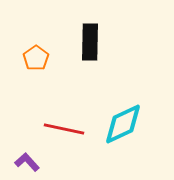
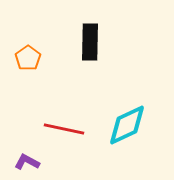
orange pentagon: moved 8 px left
cyan diamond: moved 4 px right, 1 px down
purple L-shape: rotated 20 degrees counterclockwise
